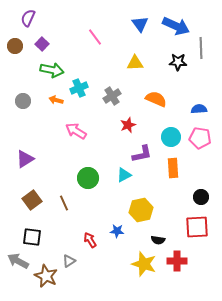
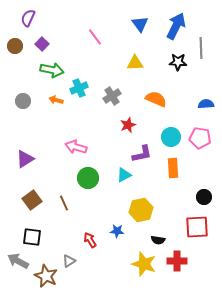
blue arrow: rotated 88 degrees counterclockwise
blue semicircle: moved 7 px right, 5 px up
pink arrow: moved 16 px down; rotated 15 degrees counterclockwise
black circle: moved 3 px right
